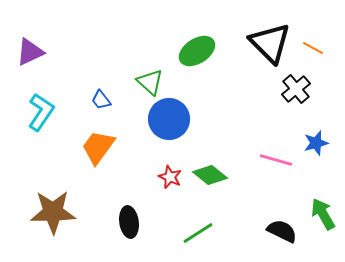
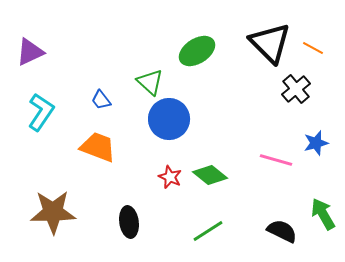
orange trapezoid: rotated 75 degrees clockwise
green line: moved 10 px right, 2 px up
